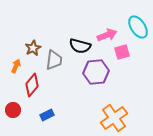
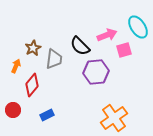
black semicircle: rotated 30 degrees clockwise
pink square: moved 2 px right, 2 px up
gray trapezoid: moved 1 px up
